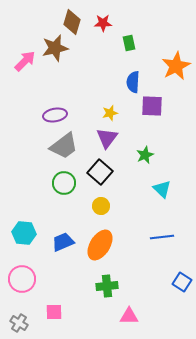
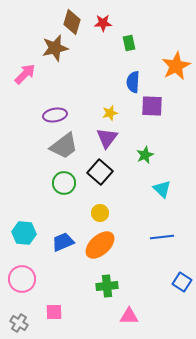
pink arrow: moved 13 px down
yellow circle: moved 1 px left, 7 px down
orange ellipse: rotated 16 degrees clockwise
